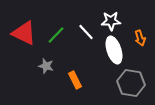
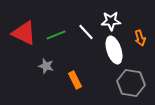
green line: rotated 24 degrees clockwise
